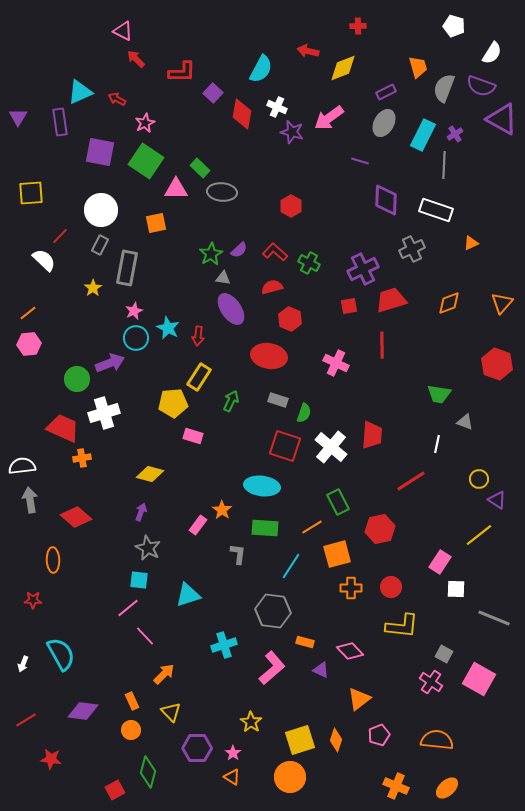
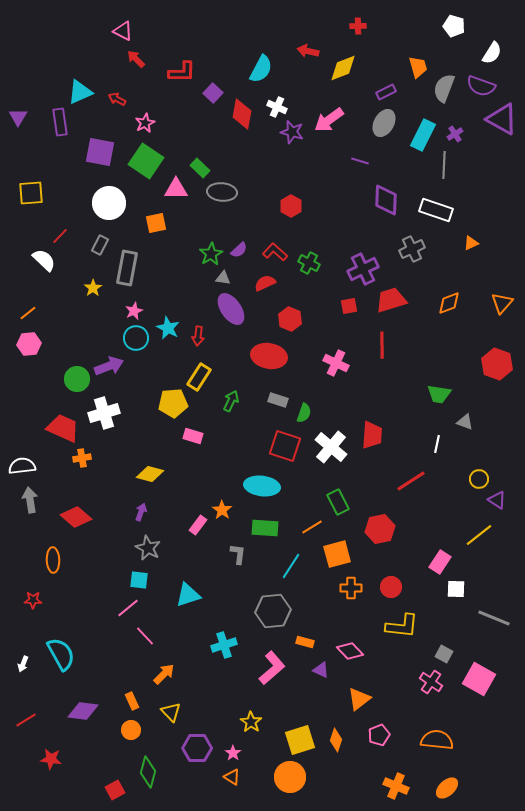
pink arrow at (329, 118): moved 2 px down
white circle at (101, 210): moved 8 px right, 7 px up
red semicircle at (272, 287): moved 7 px left, 4 px up; rotated 10 degrees counterclockwise
purple arrow at (110, 363): moved 1 px left, 3 px down
gray hexagon at (273, 611): rotated 12 degrees counterclockwise
